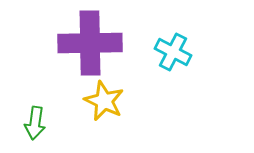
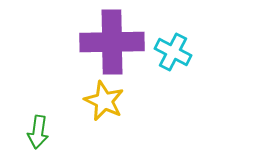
purple cross: moved 22 px right, 1 px up
green arrow: moved 3 px right, 9 px down
